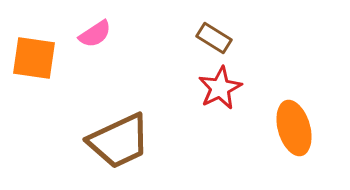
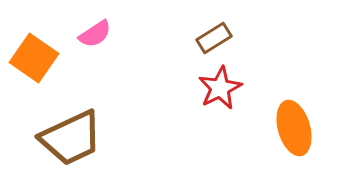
brown rectangle: rotated 64 degrees counterclockwise
orange square: rotated 27 degrees clockwise
brown trapezoid: moved 48 px left, 3 px up
